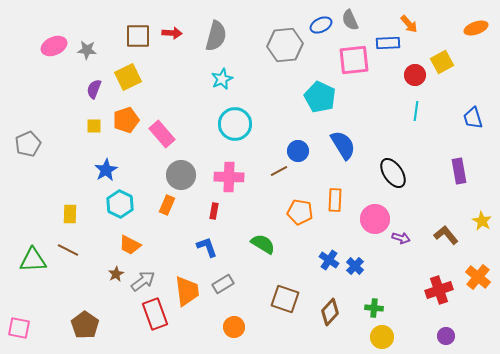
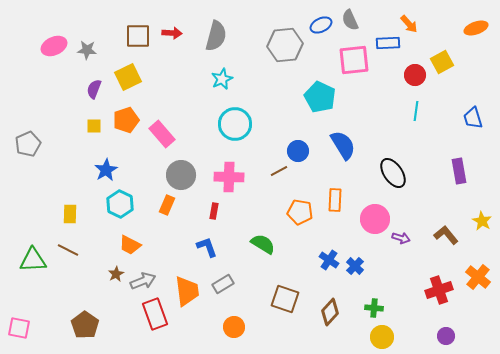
gray arrow at (143, 281): rotated 15 degrees clockwise
